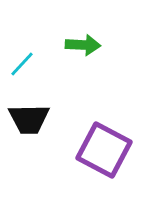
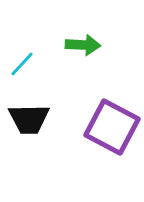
purple square: moved 8 px right, 23 px up
